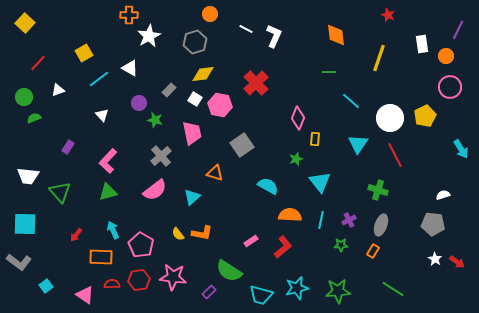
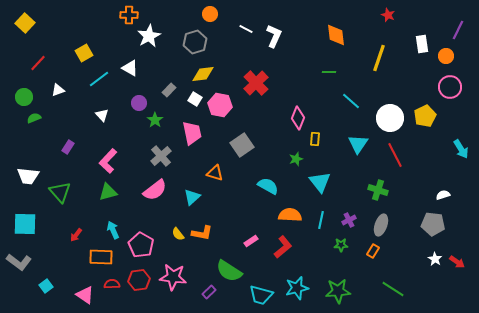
green star at (155, 120): rotated 21 degrees clockwise
